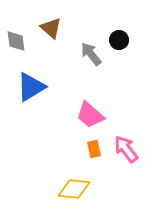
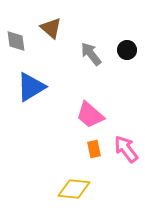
black circle: moved 8 px right, 10 px down
